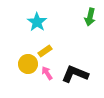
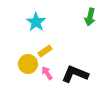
cyan star: moved 1 px left
